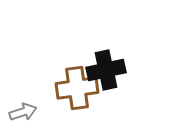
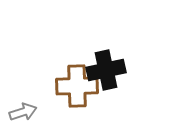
brown cross: moved 2 px up; rotated 6 degrees clockwise
